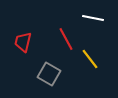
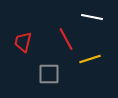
white line: moved 1 px left, 1 px up
yellow line: rotated 70 degrees counterclockwise
gray square: rotated 30 degrees counterclockwise
